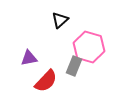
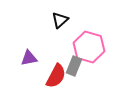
red semicircle: moved 10 px right, 5 px up; rotated 15 degrees counterclockwise
